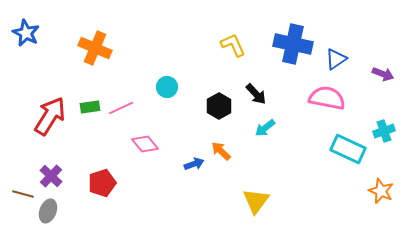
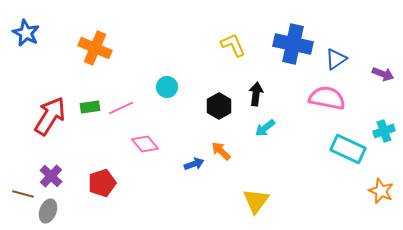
black arrow: rotated 130 degrees counterclockwise
